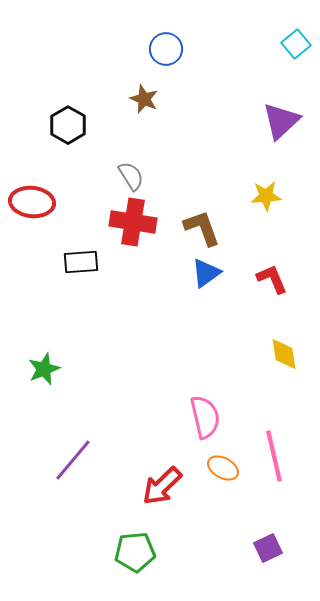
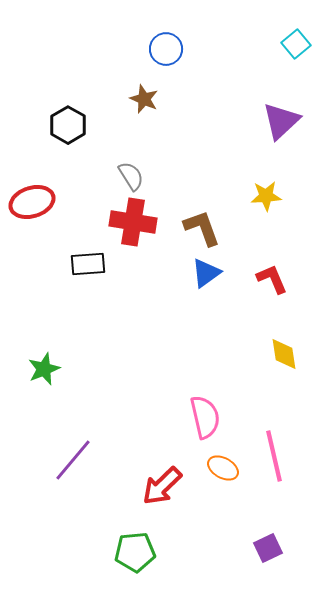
red ellipse: rotated 24 degrees counterclockwise
black rectangle: moved 7 px right, 2 px down
